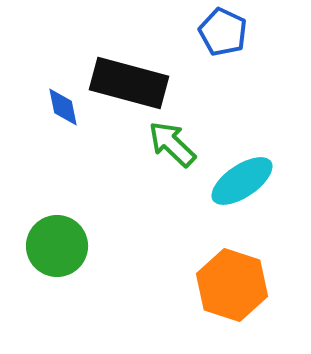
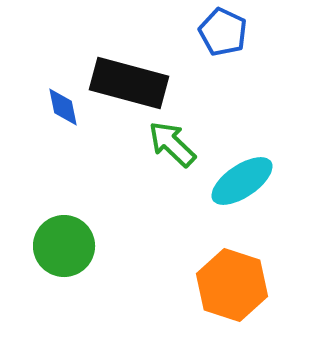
green circle: moved 7 px right
